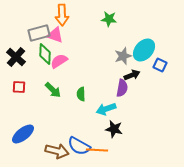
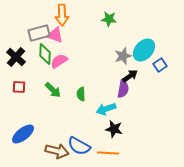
blue square: rotated 32 degrees clockwise
black arrow: moved 2 px left, 1 px down; rotated 14 degrees counterclockwise
purple semicircle: moved 1 px right, 1 px down
orange line: moved 11 px right, 3 px down
